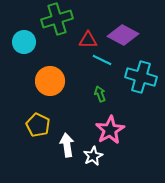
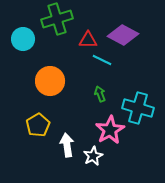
cyan circle: moved 1 px left, 3 px up
cyan cross: moved 3 px left, 31 px down
yellow pentagon: rotated 15 degrees clockwise
